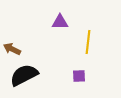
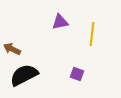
purple triangle: rotated 12 degrees counterclockwise
yellow line: moved 4 px right, 8 px up
purple square: moved 2 px left, 2 px up; rotated 24 degrees clockwise
